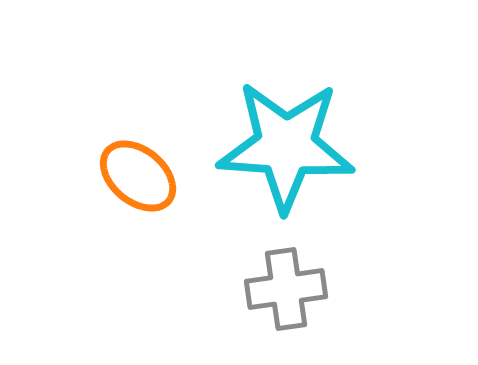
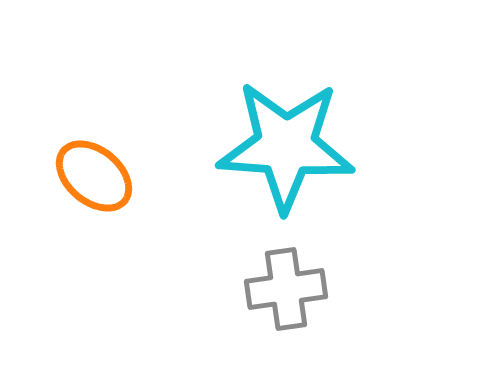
orange ellipse: moved 44 px left
